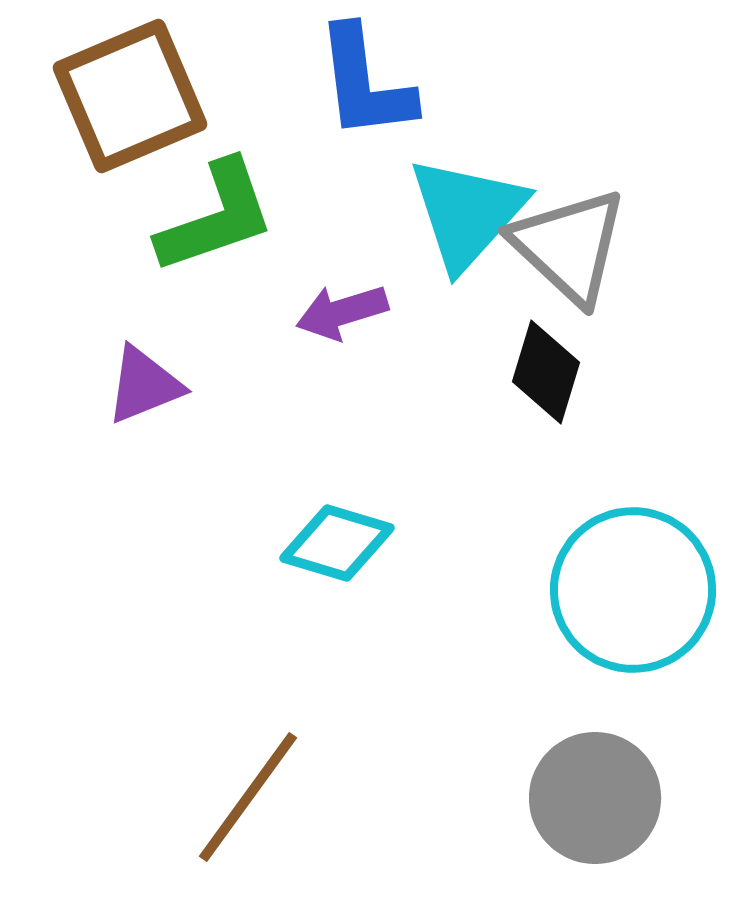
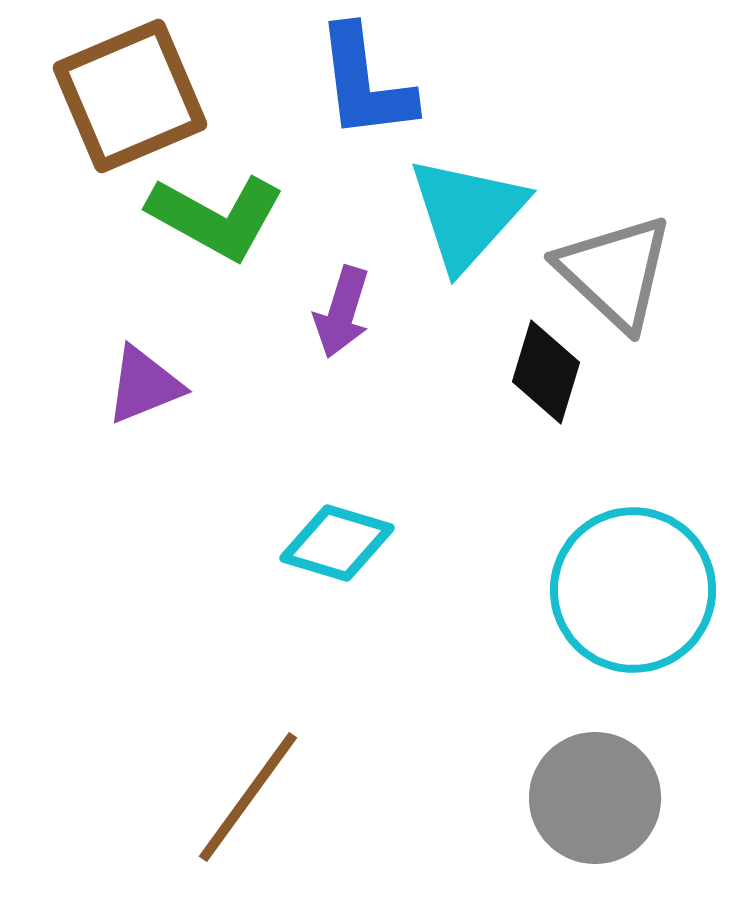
green L-shape: rotated 48 degrees clockwise
gray triangle: moved 46 px right, 26 px down
purple arrow: rotated 56 degrees counterclockwise
